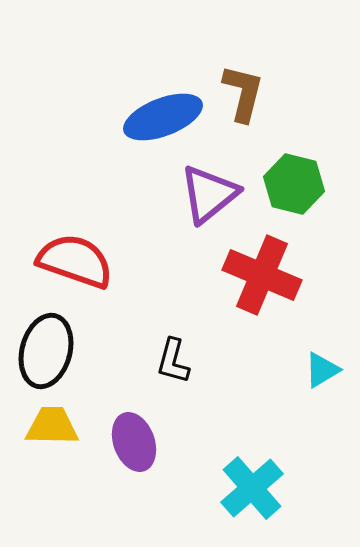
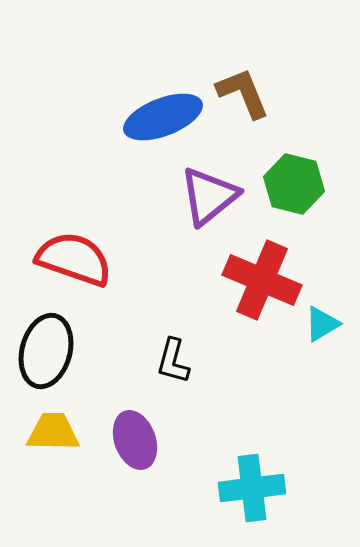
brown L-shape: rotated 36 degrees counterclockwise
purple triangle: moved 2 px down
red semicircle: moved 1 px left, 2 px up
red cross: moved 5 px down
cyan triangle: moved 46 px up
yellow trapezoid: moved 1 px right, 6 px down
purple ellipse: moved 1 px right, 2 px up
cyan cross: rotated 34 degrees clockwise
